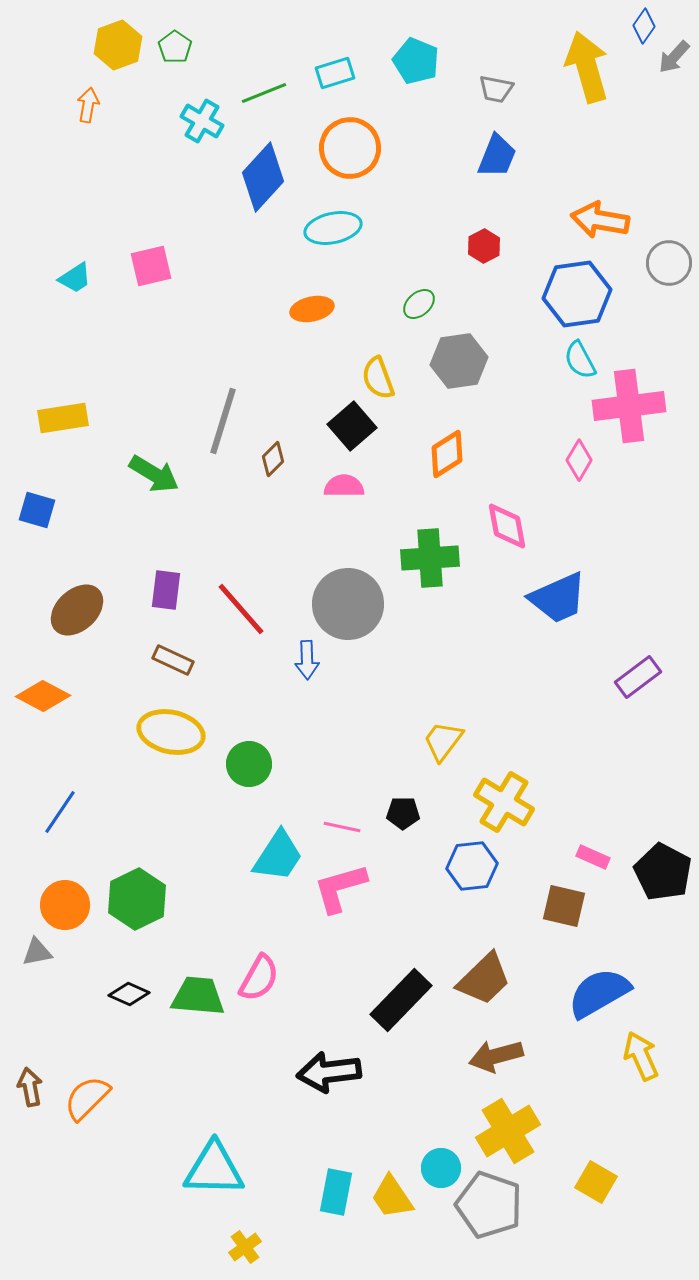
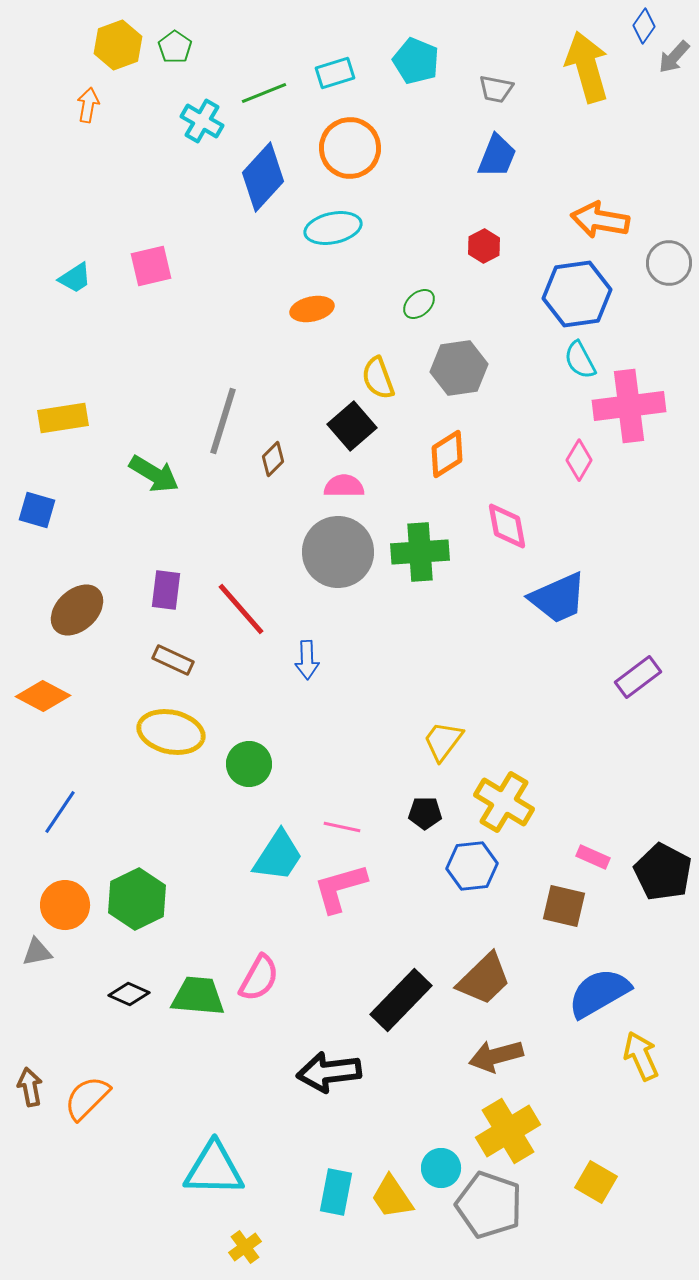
gray hexagon at (459, 361): moved 7 px down
green cross at (430, 558): moved 10 px left, 6 px up
gray circle at (348, 604): moved 10 px left, 52 px up
black pentagon at (403, 813): moved 22 px right
